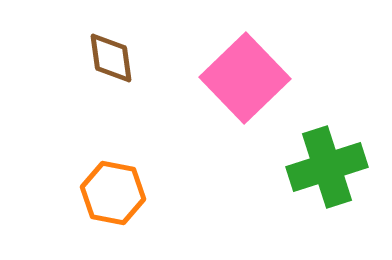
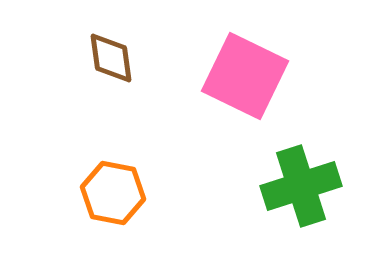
pink square: moved 2 px up; rotated 20 degrees counterclockwise
green cross: moved 26 px left, 19 px down
